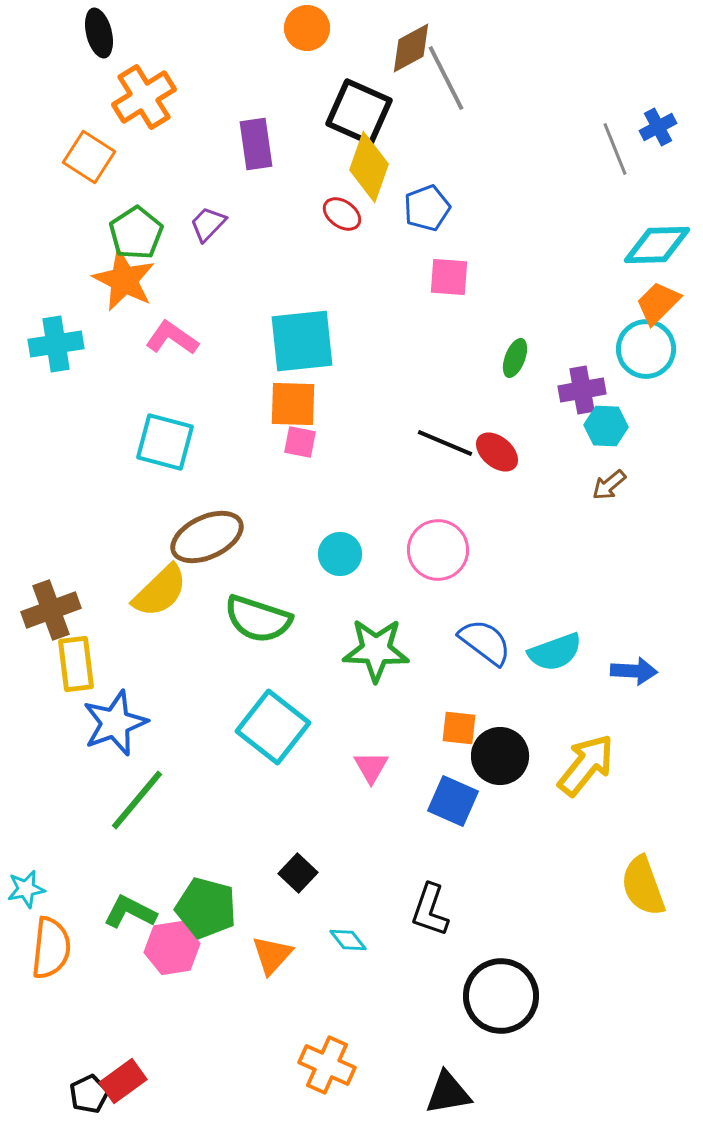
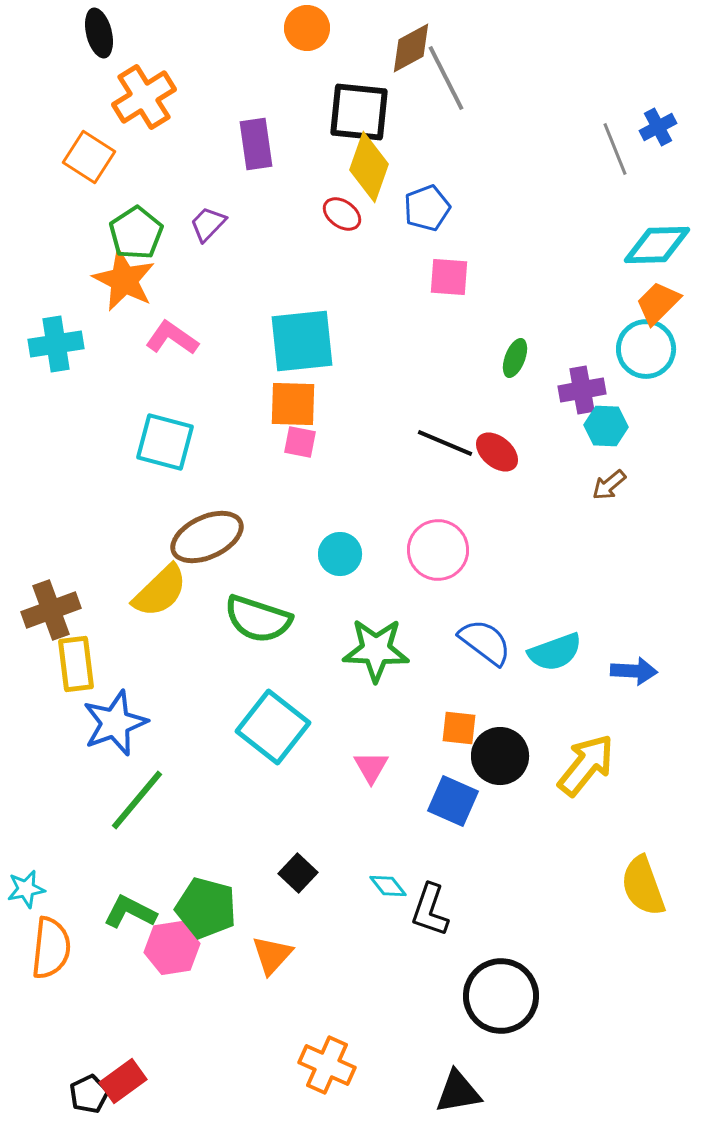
black square at (359, 112): rotated 18 degrees counterclockwise
cyan diamond at (348, 940): moved 40 px right, 54 px up
black triangle at (448, 1093): moved 10 px right, 1 px up
